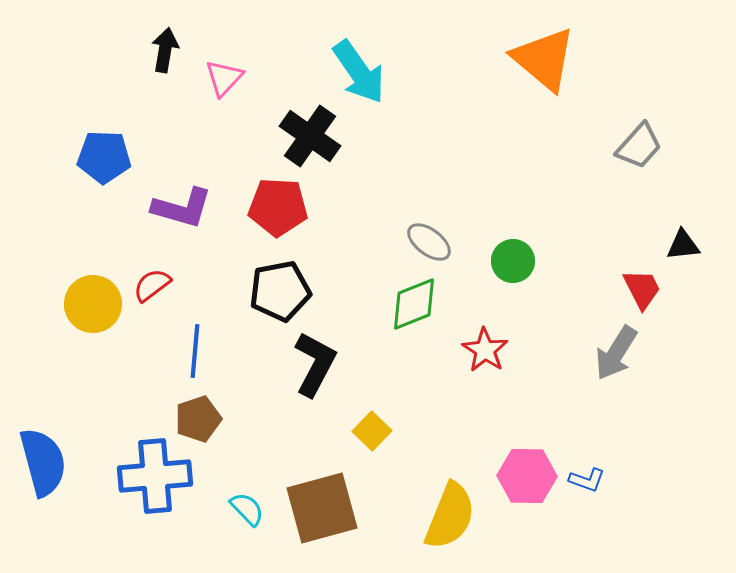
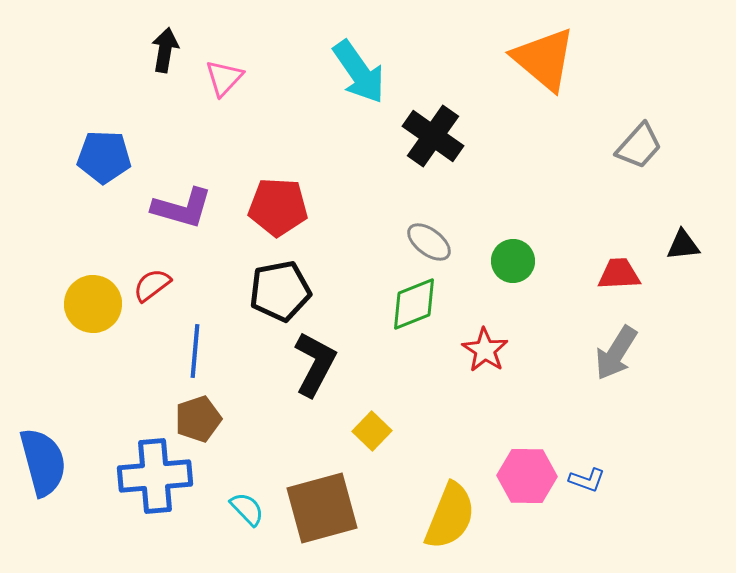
black cross: moved 123 px right
red trapezoid: moved 23 px left, 15 px up; rotated 66 degrees counterclockwise
